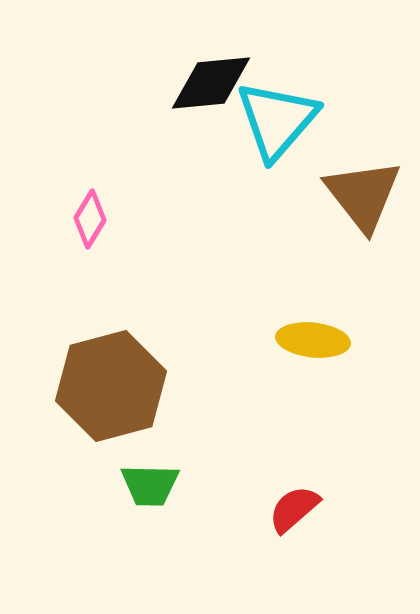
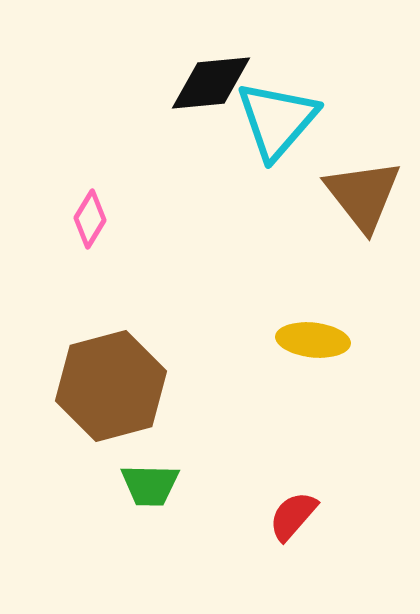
red semicircle: moved 1 px left, 7 px down; rotated 8 degrees counterclockwise
